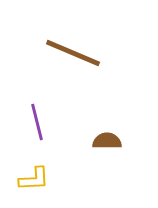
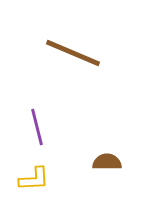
purple line: moved 5 px down
brown semicircle: moved 21 px down
